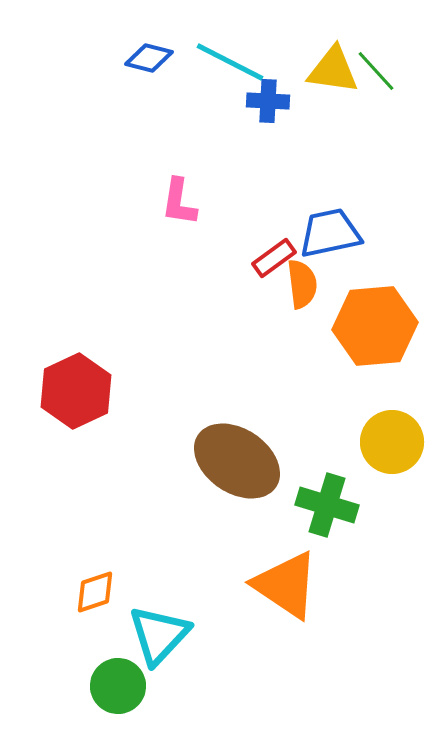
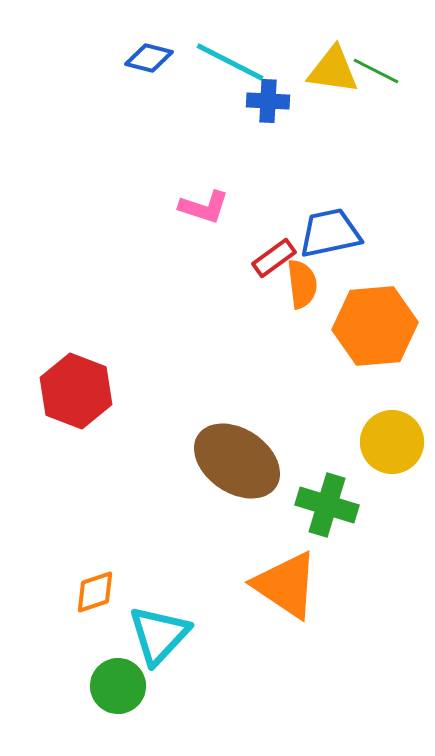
green line: rotated 21 degrees counterclockwise
pink L-shape: moved 25 px right, 5 px down; rotated 81 degrees counterclockwise
red hexagon: rotated 14 degrees counterclockwise
